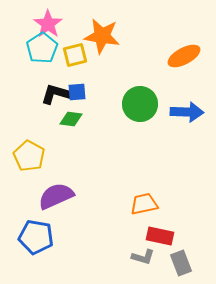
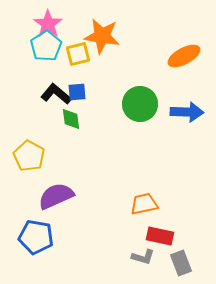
cyan pentagon: moved 4 px right, 2 px up
yellow square: moved 3 px right, 1 px up
black L-shape: rotated 24 degrees clockwise
green diamond: rotated 75 degrees clockwise
